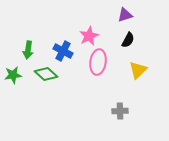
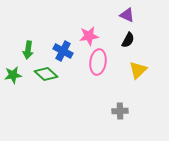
purple triangle: moved 2 px right; rotated 42 degrees clockwise
pink star: rotated 18 degrees clockwise
